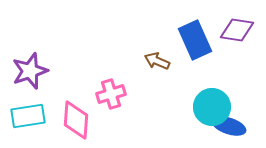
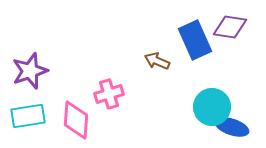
purple diamond: moved 7 px left, 3 px up
pink cross: moved 2 px left
blue ellipse: moved 3 px right, 1 px down
